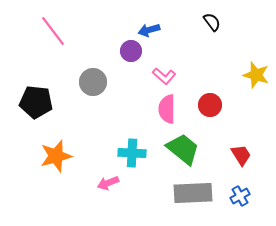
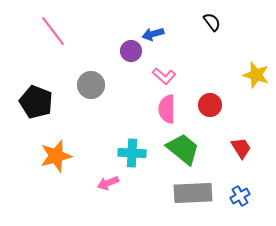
blue arrow: moved 4 px right, 4 px down
gray circle: moved 2 px left, 3 px down
black pentagon: rotated 16 degrees clockwise
red trapezoid: moved 7 px up
